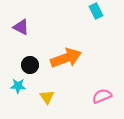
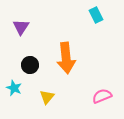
cyan rectangle: moved 4 px down
purple triangle: rotated 36 degrees clockwise
orange arrow: rotated 104 degrees clockwise
cyan star: moved 4 px left, 2 px down; rotated 21 degrees clockwise
yellow triangle: rotated 14 degrees clockwise
